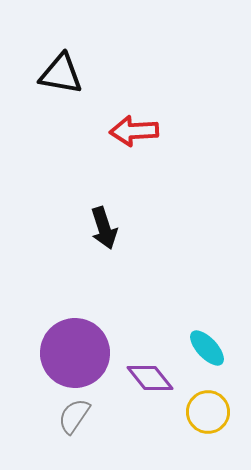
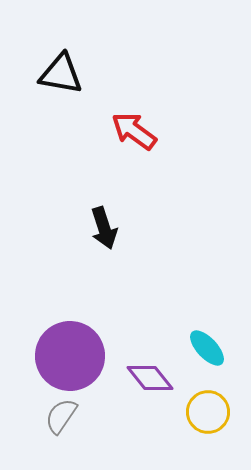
red arrow: rotated 39 degrees clockwise
purple circle: moved 5 px left, 3 px down
gray semicircle: moved 13 px left
